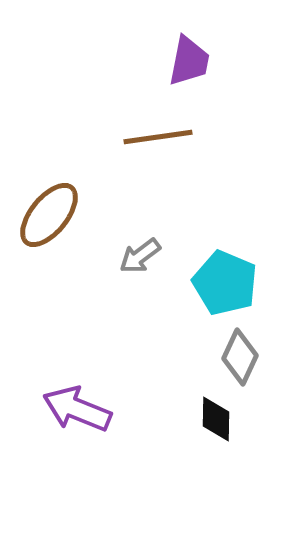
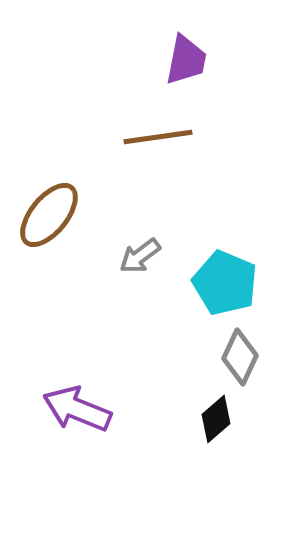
purple trapezoid: moved 3 px left, 1 px up
black diamond: rotated 48 degrees clockwise
